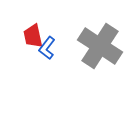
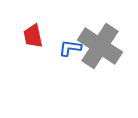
blue L-shape: moved 23 px right; rotated 60 degrees clockwise
